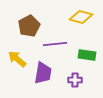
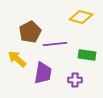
brown pentagon: moved 1 px right, 6 px down
